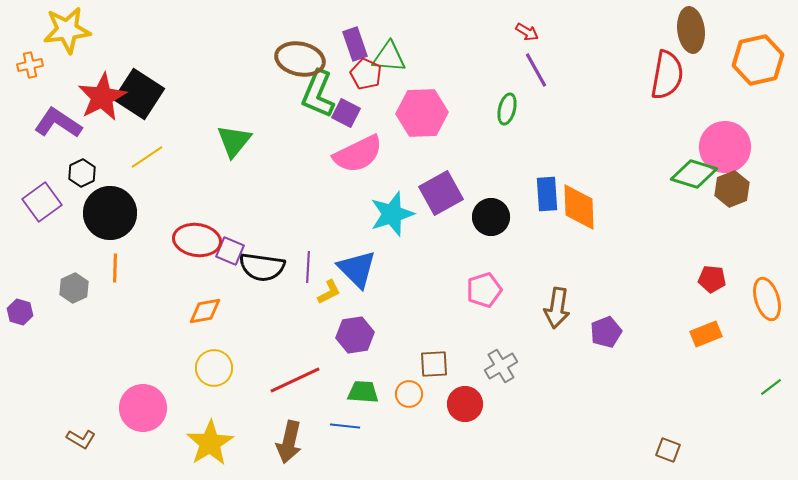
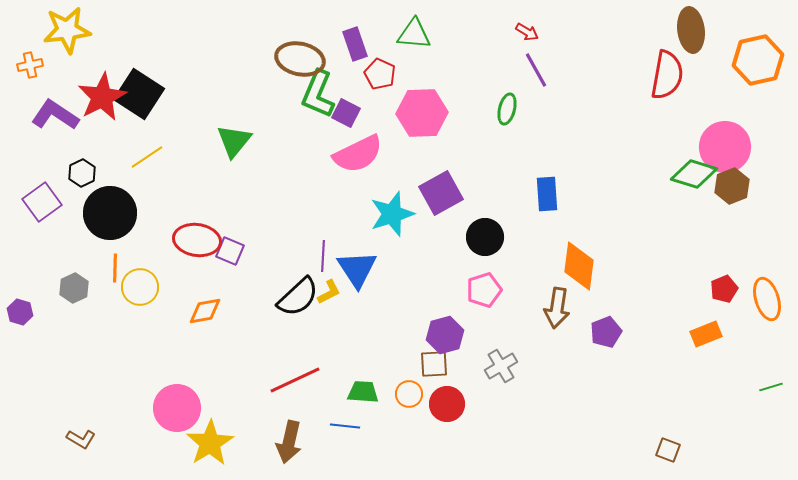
green triangle at (389, 57): moved 25 px right, 23 px up
red pentagon at (366, 74): moved 14 px right
purple L-shape at (58, 123): moved 3 px left, 8 px up
brown hexagon at (732, 189): moved 3 px up
orange diamond at (579, 207): moved 59 px down; rotated 9 degrees clockwise
black circle at (491, 217): moved 6 px left, 20 px down
black semicircle at (262, 267): moved 36 px right, 30 px down; rotated 51 degrees counterclockwise
purple line at (308, 267): moved 15 px right, 11 px up
blue triangle at (357, 269): rotated 12 degrees clockwise
red pentagon at (712, 279): moved 12 px right, 10 px down; rotated 28 degrees counterclockwise
purple hexagon at (355, 335): moved 90 px right; rotated 6 degrees counterclockwise
yellow circle at (214, 368): moved 74 px left, 81 px up
green line at (771, 387): rotated 20 degrees clockwise
red circle at (465, 404): moved 18 px left
pink circle at (143, 408): moved 34 px right
